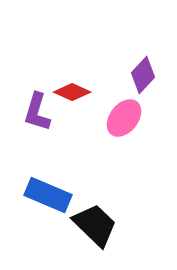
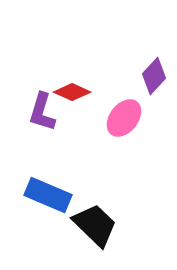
purple diamond: moved 11 px right, 1 px down
purple L-shape: moved 5 px right
